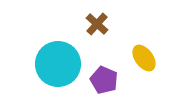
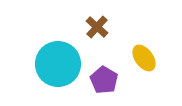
brown cross: moved 3 px down
purple pentagon: rotated 8 degrees clockwise
